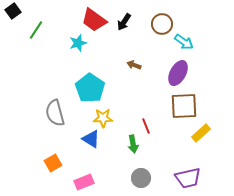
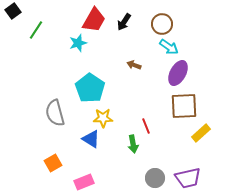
red trapezoid: rotated 96 degrees counterclockwise
cyan arrow: moved 15 px left, 5 px down
gray circle: moved 14 px right
